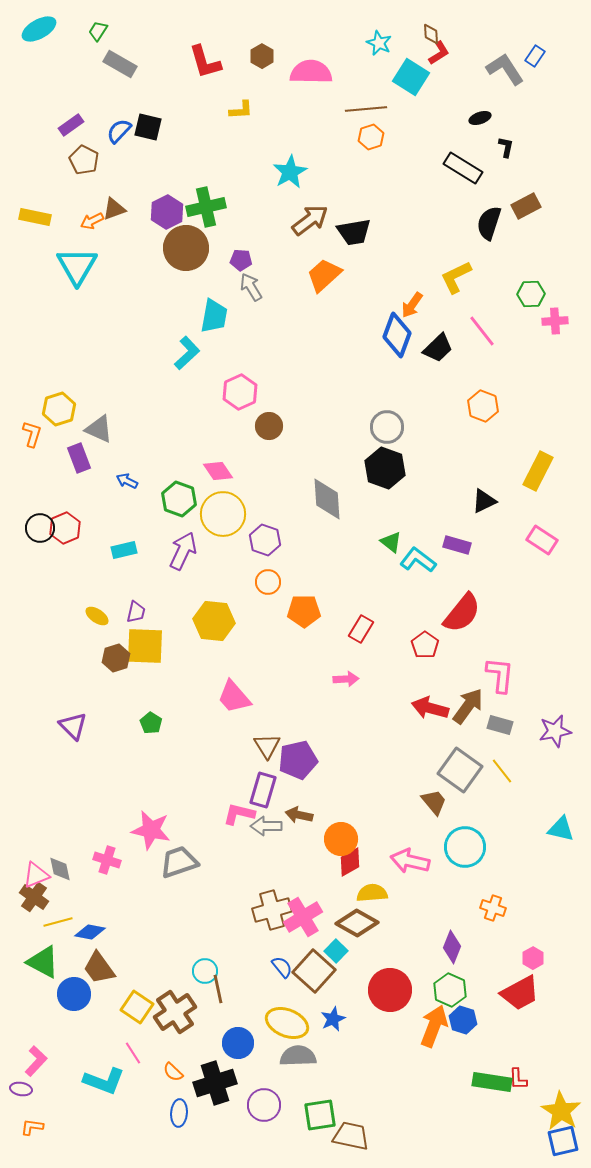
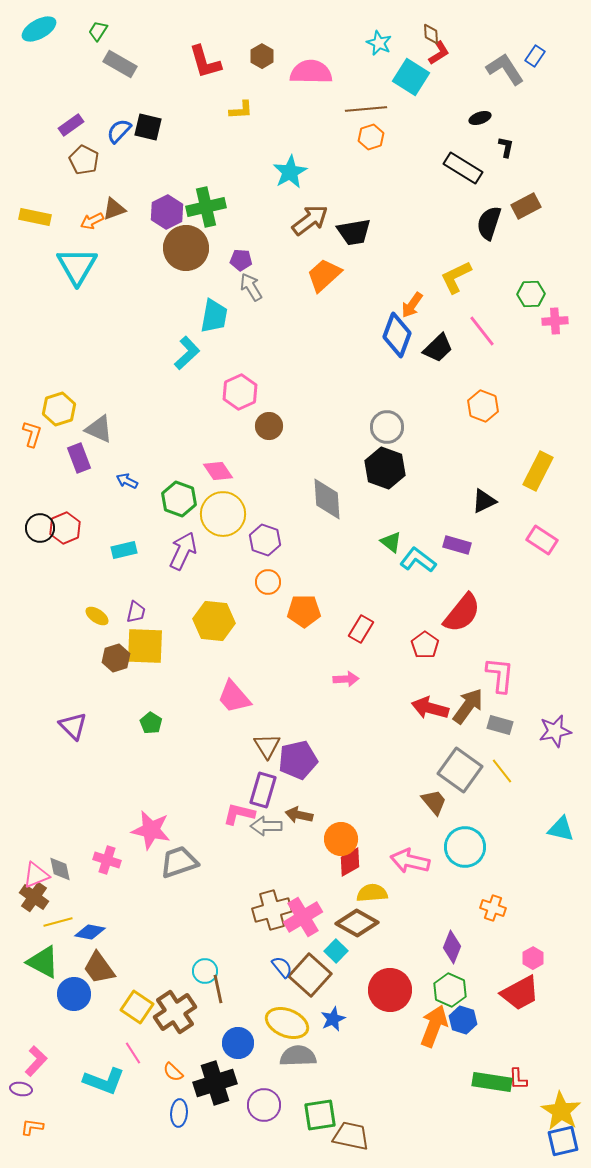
brown square at (314, 971): moved 4 px left, 4 px down
